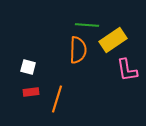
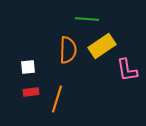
green line: moved 6 px up
yellow rectangle: moved 11 px left, 6 px down
orange semicircle: moved 10 px left
white square: rotated 21 degrees counterclockwise
